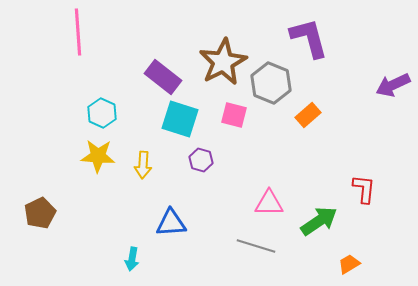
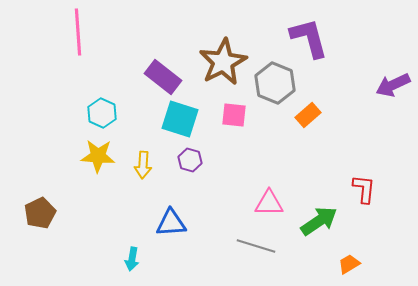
gray hexagon: moved 4 px right
pink square: rotated 8 degrees counterclockwise
purple hexagon: moved 11 px left
